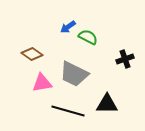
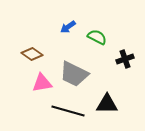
green semicircle: moved 9 px right
